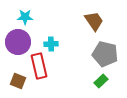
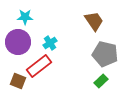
cyan cross: moved 1 px left, 1 px up; rotated 32 degrees counterclockwise
red rectangle: rotated 65 degrees clockwise
